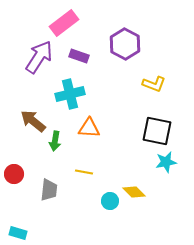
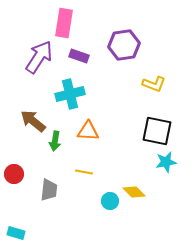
pink rectangle: rotated 44 degrees counterclockwise
purple hexagon: moved 1 px left, 1 px down; rotated 24 degrees clockwise
orange triangle: moved 1 px left, 3 px down
cyan rectangle: moved 2 px left
